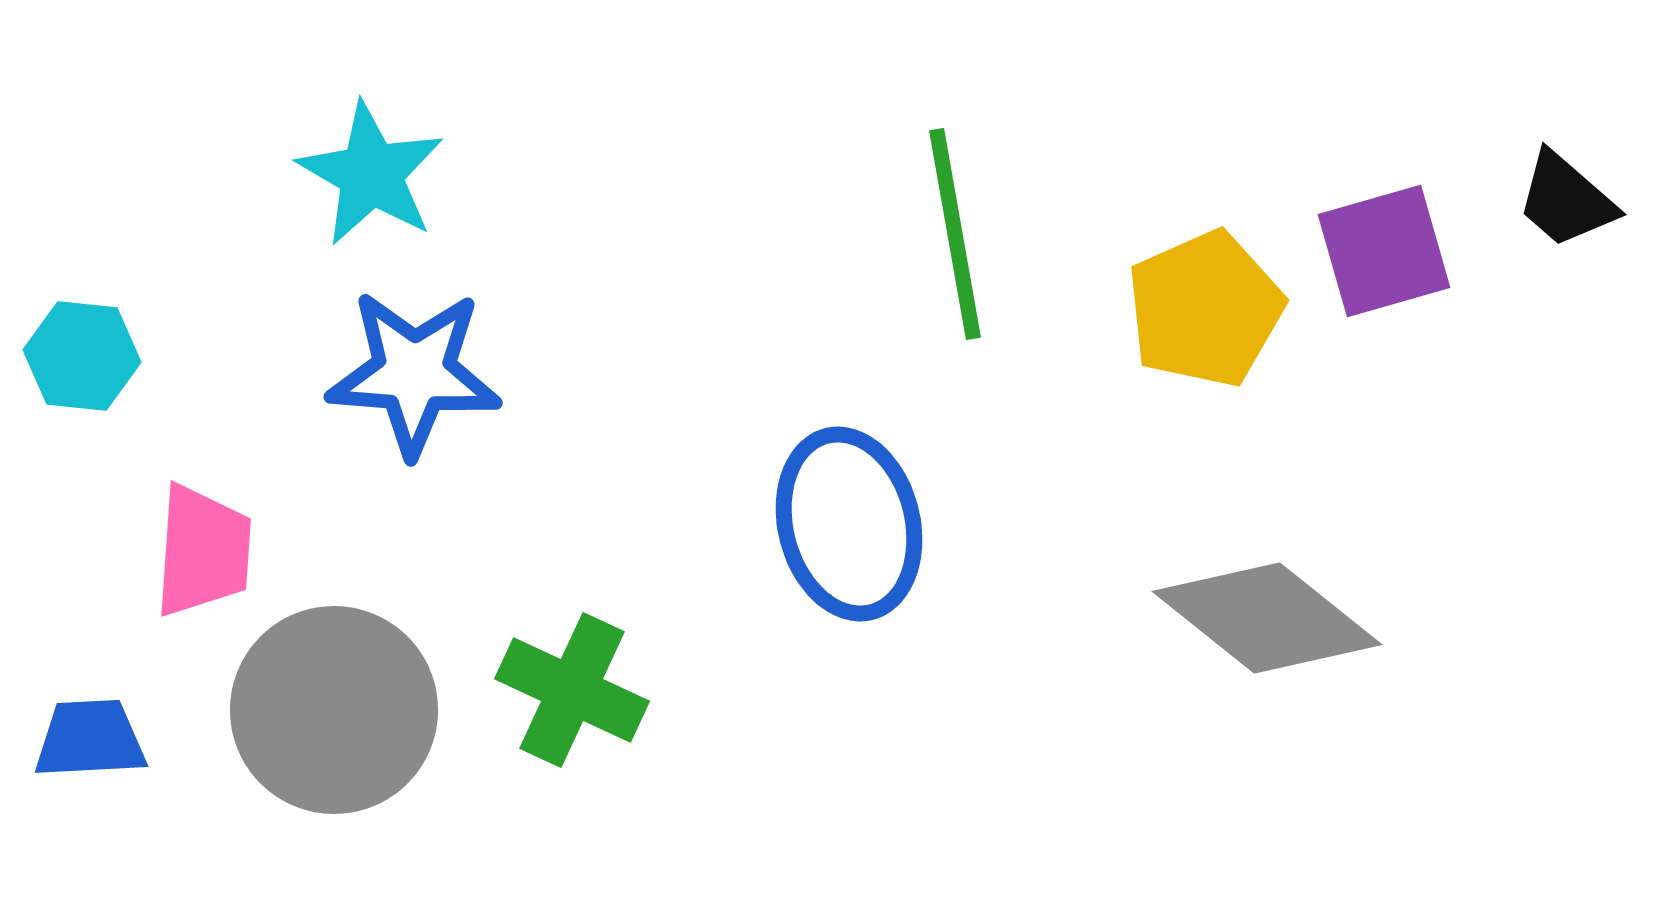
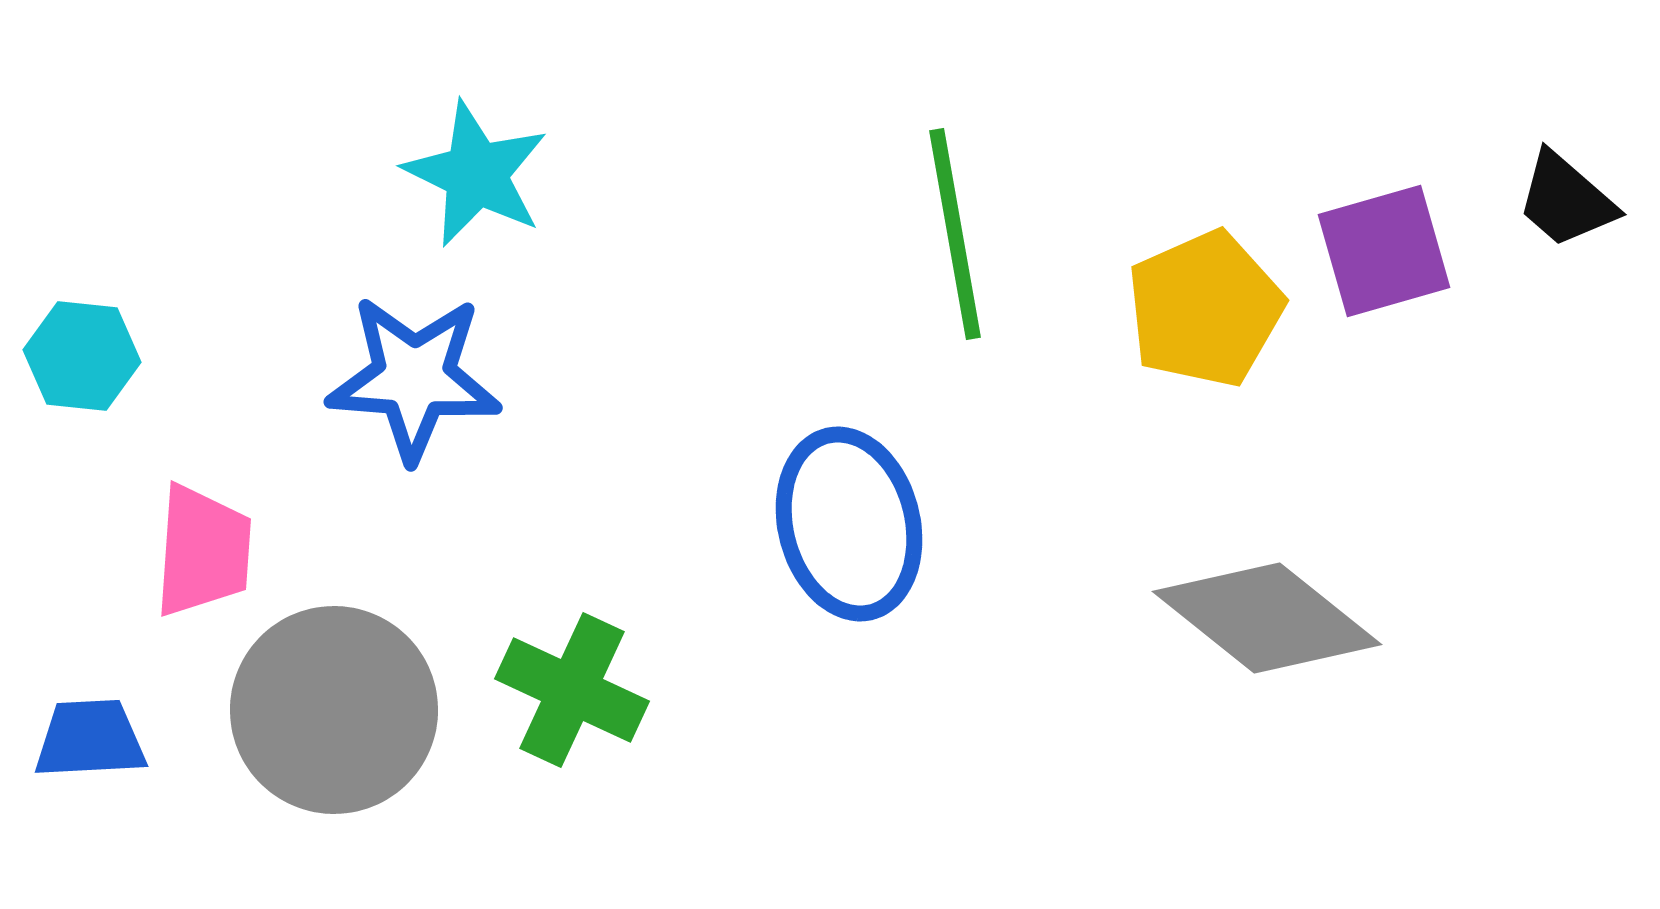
cyan star: moved 105 px right; rotated 4 degrees counterclockwise
blue star: moved 5 px down
